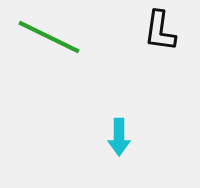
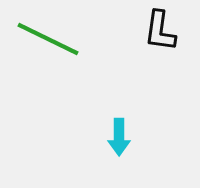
green line: moved 1 px left, 2 px down
